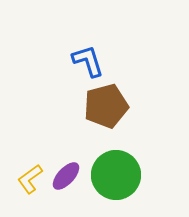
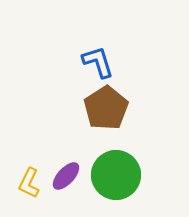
blue L-shape: moved 10 px right, 1 px down
brown pentagon: moved 2 px down; rotated 18 degrees counterclockwise
yellow L-shape: moved 1 px left, 4 px down; rotated 28 degrees counterclockwise
